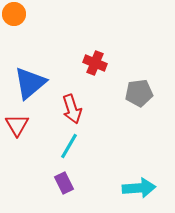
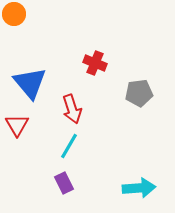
blue triangle: rotated 30 degrees counterclockwise
